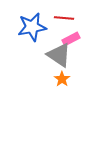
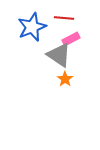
blue star: rotated 12 degrees counterclockwise
orange star: moved 3 px right
